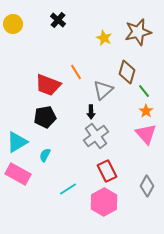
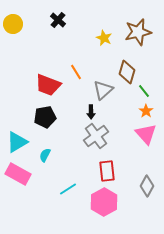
red rectangle: rotated 20 degrees clockwise
